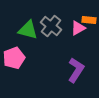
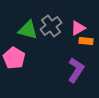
orange rectangle: moved 3 px left, 21 px down
gray cross: rotated 15 degrees clockwise
pink pentagon: rotated 20 degrees counterclockwise
